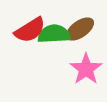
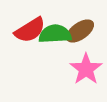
brown ellipse: moved 2 px down
green semicircle: moved 1 px right
